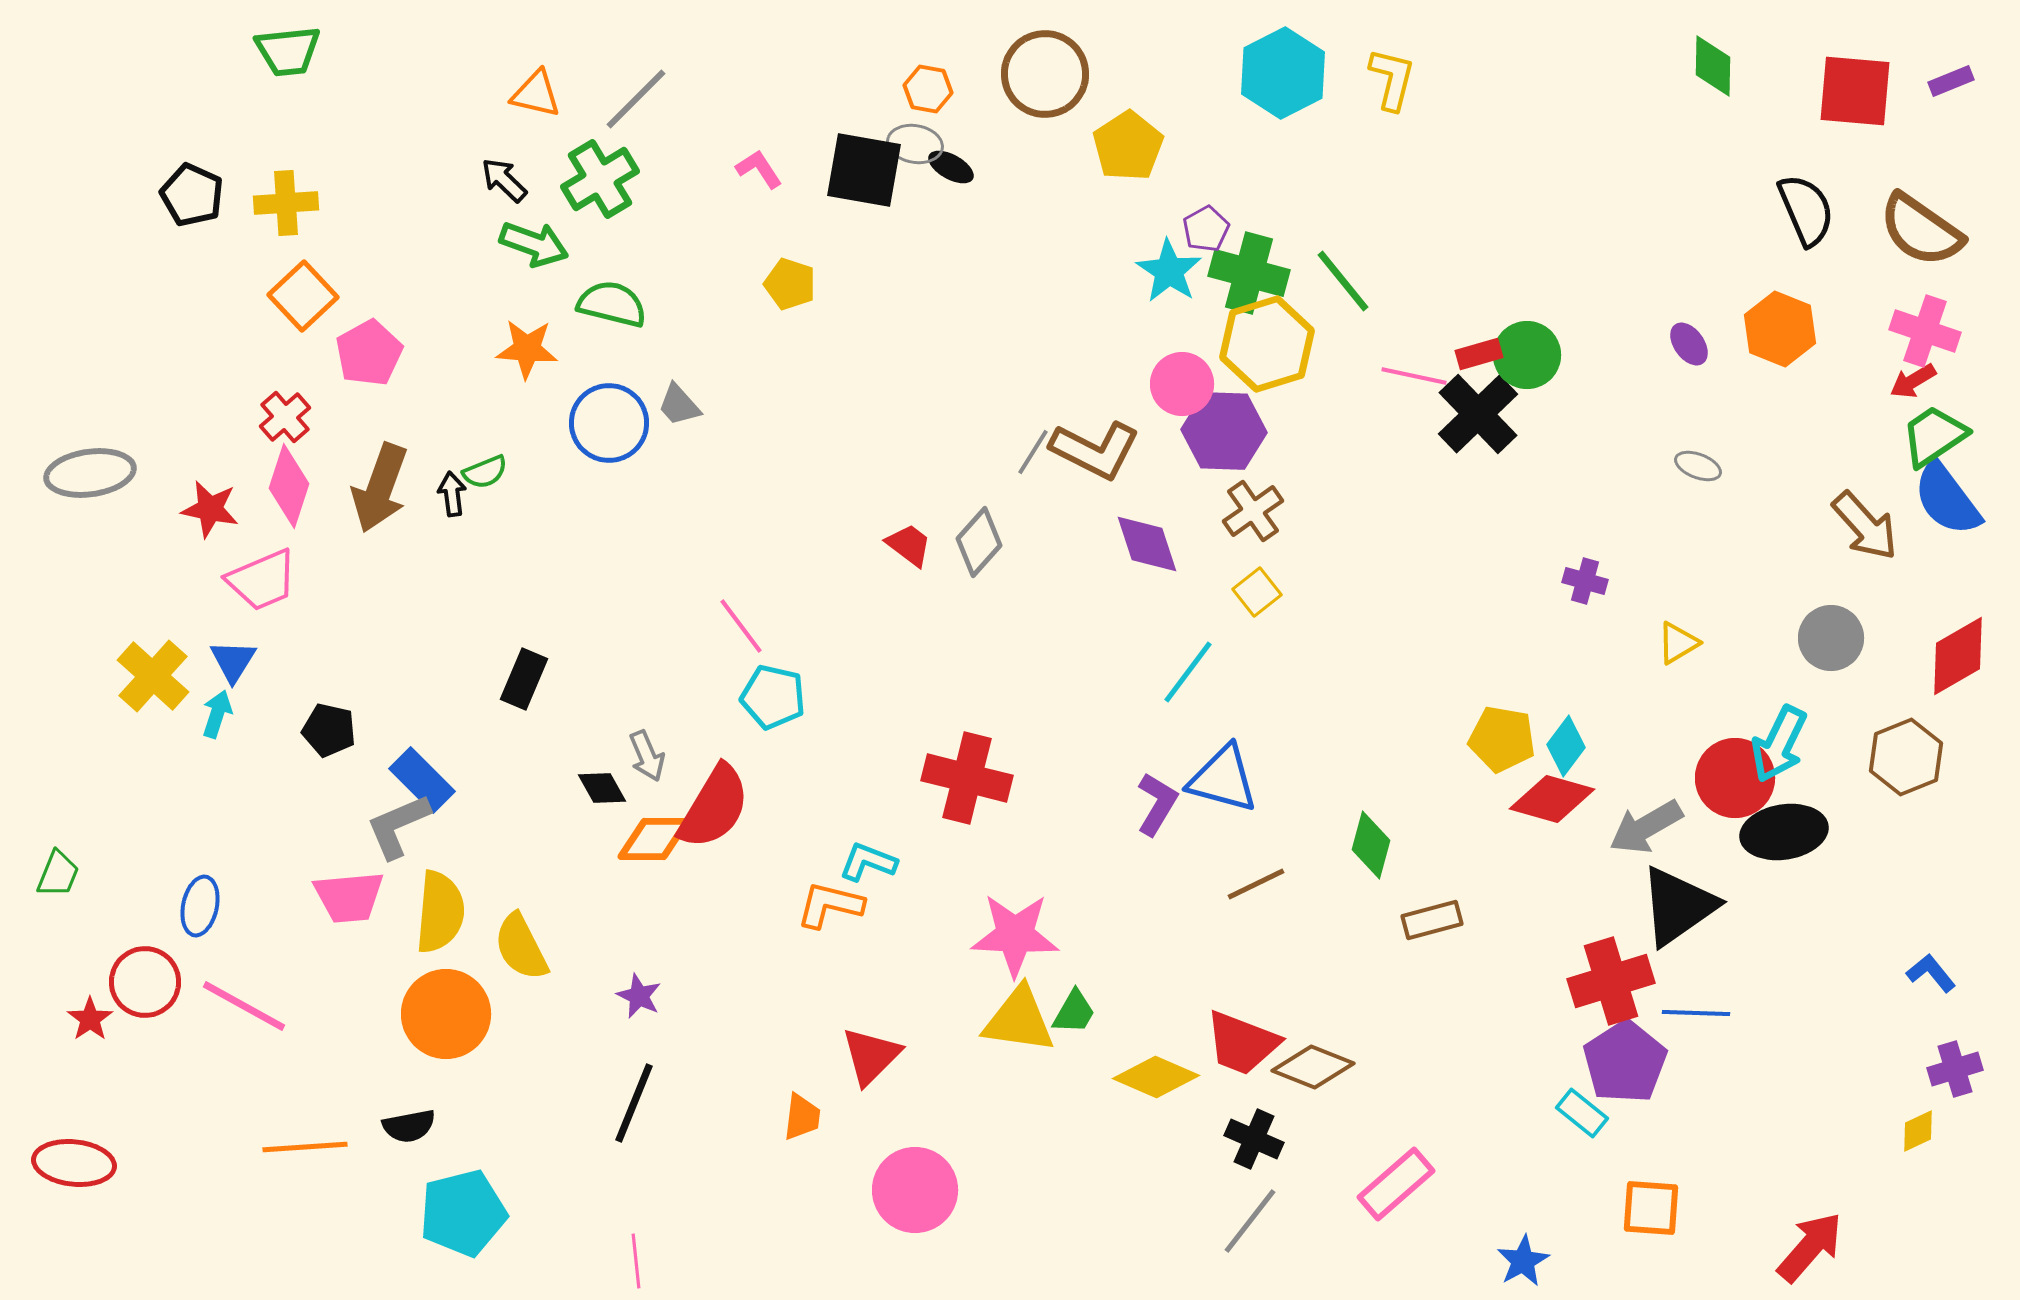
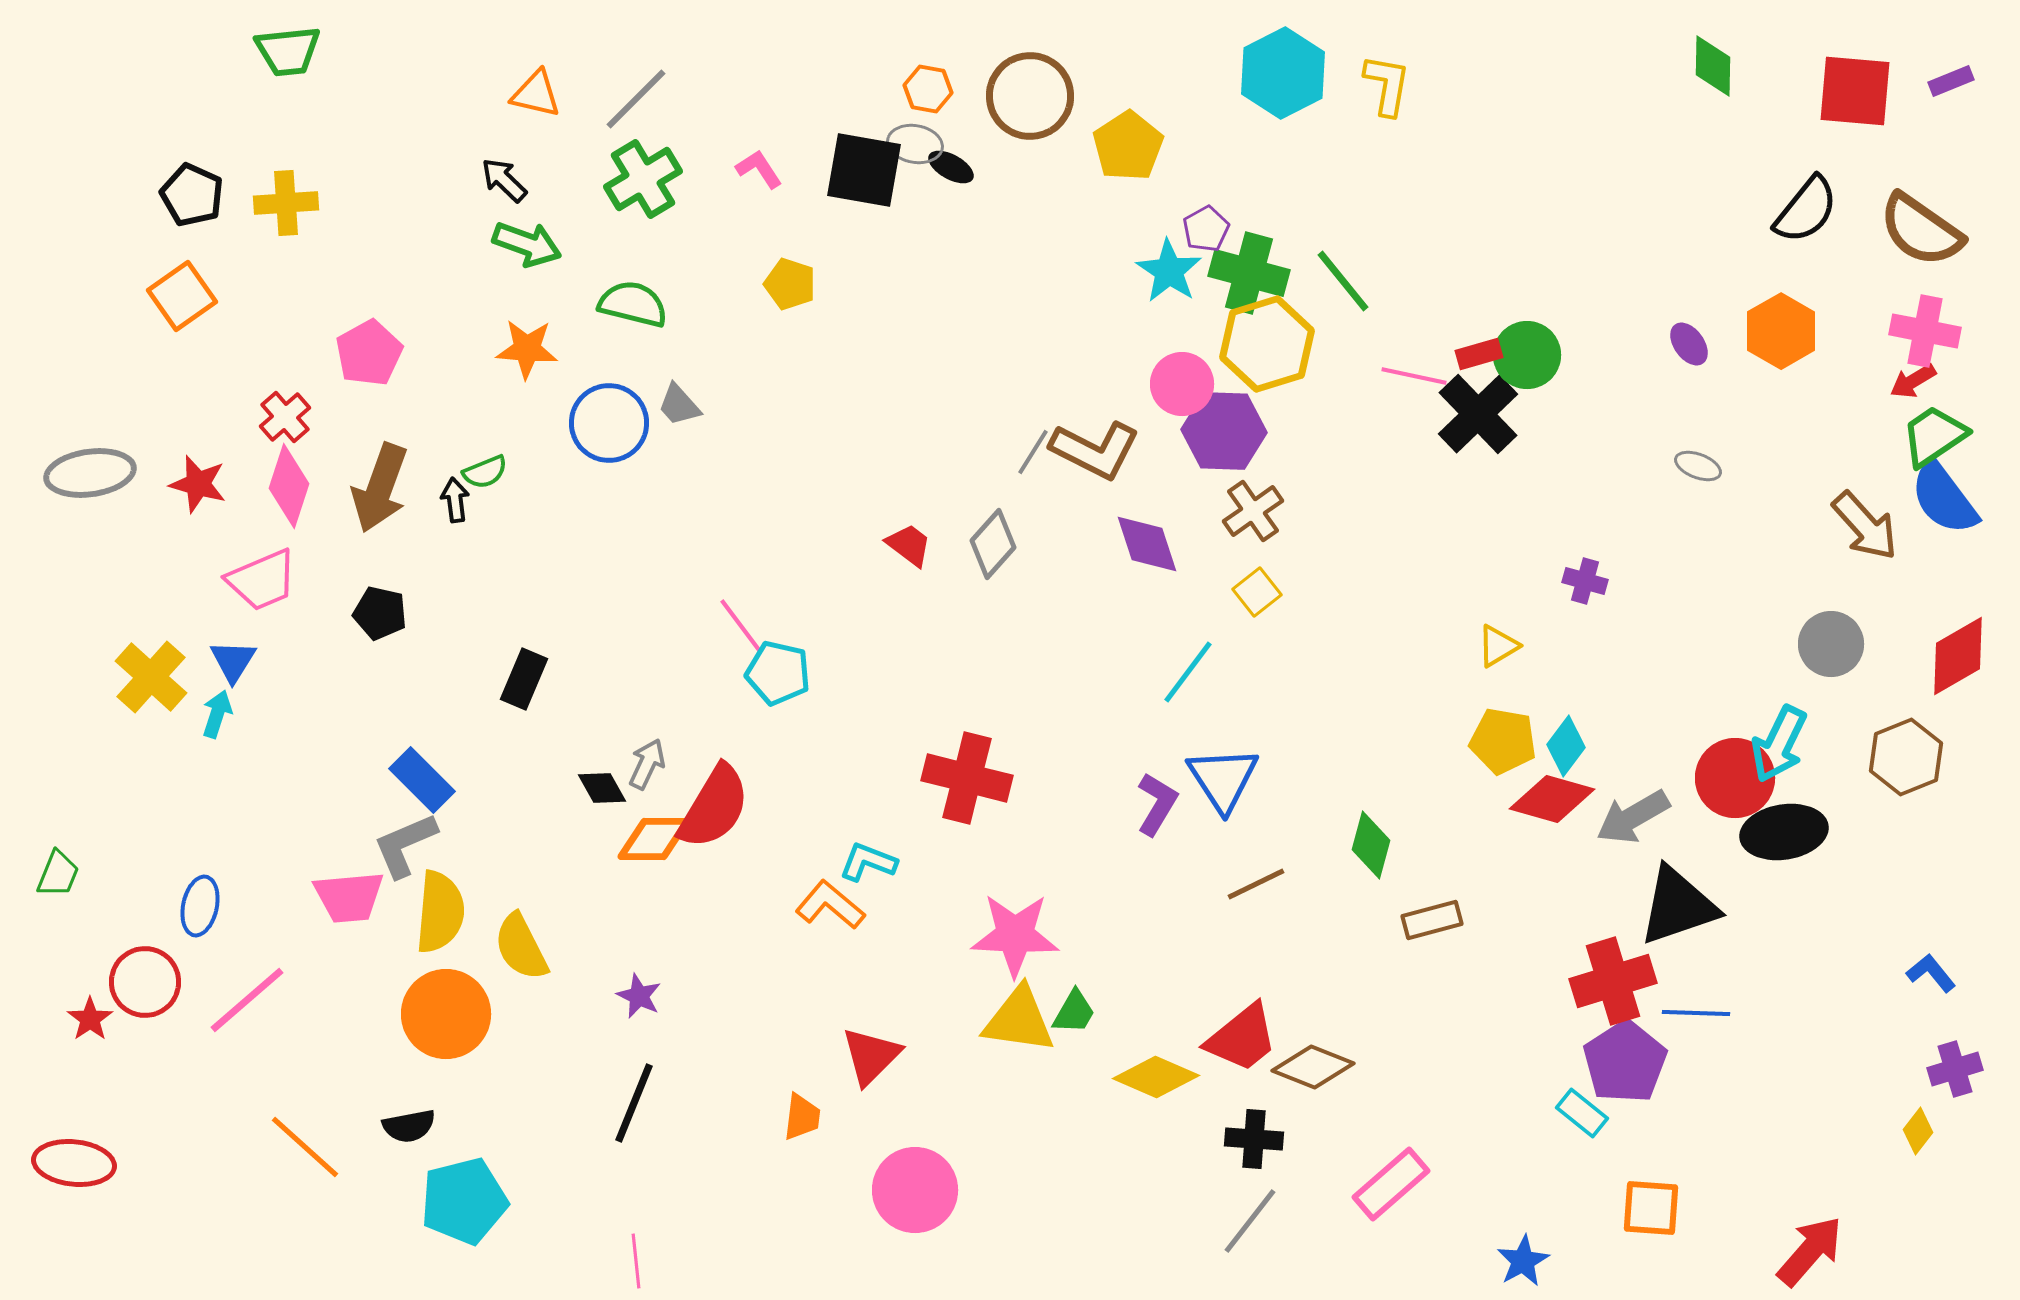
brown circle at (1045, 74): moved 15 px left, 22 px down
yellow L-shape at (1392, 79): moved 5 px left, 6 px down; rotated 4 degrees counterclockwise
green cross at (600, 179): moved 43 px right
black semicircle at (1806, 210): rotated 62 degrees clockwise
green arrow at (534, 244): moved 7 px left
orange square at (303, 296): moved 121 px left; rotated 8 degrees clockwise
green semicircle at (612, 304): moved 21 px right
orange hexagon at (1780, 329): moved 1 px right, 2 px down; rotated 8 degrees clockwise
pink cross at (1925, 331): rotated 8 degrees counterclockwise
black arrow at (452, 494): moved 3 px right, 6 px down
blue semicircle at (1947, 499): moved 3 px left, 1 px up
red star at (210, 509): moved 12 px left, 25 px up; rotated 4 degrees clockwise
gray diamond at (979, 542): moved 14 px right, 2 px down
gray circle at (1831, 638): moved 6 px down
yellow triangle at (1678, 643): moved 180 px left, 3 px down
yellow cross at (153, 676): moved 2 px left, 1 px down
cyan pentagon at (773, 697): moved 5 px right, 24 px up
black pentagon at (329, 730): moved 51 px right, 117 px up
yellow pentagon at (1502, 739): moved 1 px right, 2 px down
gray arrow at (647, 756): moved 8 px down; rotated 132 degrees counterclockwise
blue triangle at (1223, 779): rotated 42 degrees clockwise
gray L-shape at (398, 826): moved 7 px right, 19 px down
gray arrow at (1646, 827): moved 13 px left, 10 px up
orange L-shape at (830, 905): rotated 26 degrees clockwise
black triangle at (1678, 906): rotated 16 degrees clockwise
red cross at (1611, 981): moved 2 px right
pink line at (244, 1006): moved 3 px right, 6 px up; rotated 70 degrees counterclockwise
red trapezoid at (1242, 1043): moved 5 px up; rotated 60 degrees counterclockwise
yellow diamond at (1918, 1131): rotated 27 degrees counterclockwise
black cross at (1254, 1139): rotated 20 degrees counterclockwise
orange line at (305, 1147): rotated 46 degrees clockwise
pink rectangle at (1396, 1184): moved 5 px left
cyan pentagon at (463, 1213): moved 1 px right, 12 px up
red arrow at (1810, 1247): moved 4 px down
